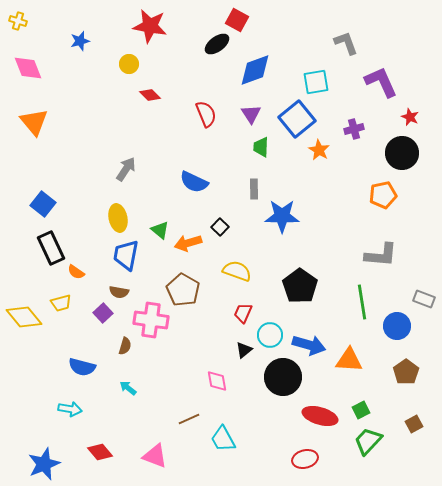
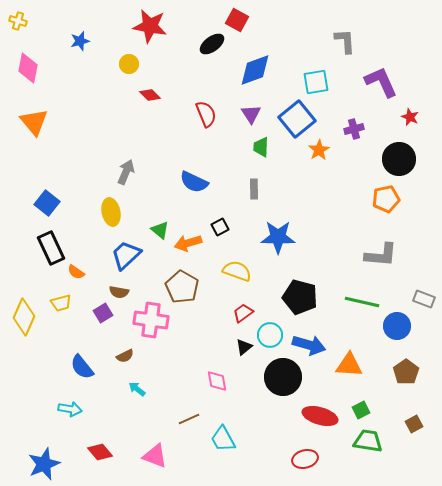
gray L-shape at (346, 43): moved 1 px left, 2 px up; rotated 16 degrees clockwise
black ellipse at (217, 44): moved 5 px left
pink diamond at (28, 68): rotated 32 degrees clockwise
orange star at (319, 150): rotated 10 degrees clockwise
black circle at (402, 153): moved 3 px left, 6 px down
gray arrow at (126, 169): moved 3 px down; rotated 10 degrees counterclockwise
orange pentagon at (383, 195): moved 3 px right, 4 px down
blue square at (43, 204): moved 4 px right, 1 px up
blue star at (282, 216): moved 4 px left, 21 px down
yellow ellipse at (118, 218): moved 7 px left, 6 px up
black square at (220, 227): rotated 18 degrees clockwise
blue trapezoid at (126, 255): rotated 36 degrees clockwise
black pentagon at (300, 286): moved 11 px down; rotated 20 degrees counterclockwise
brown pentagon at (183, 290): moved 1 px left, 3 px up
green line at (362, 302): rotated 68 degrees counterclockwise
purple square at (103, 313): rotated 12 degrees clockwise
red trapezoid at (243, 313): rotated 30 degrees clockwise
yellow diamond at (24, 317): rotated 63 degrees clockwise
brown semicircle at (125, 346): moved 10 px down; rotated 48 degrees clockwise
black triangle at (244, 350): moved 3 px up
orange triangle at (349, 360): moved 5 px down
blue semicircle at (82, 367): rotated 36 degrees clockwise
cyan arrow at (128, 388): moved 9 px right, 1 px down
green trapezoid at (368, 441): rotated 56 degrees clockwise
